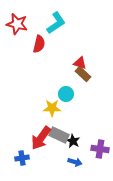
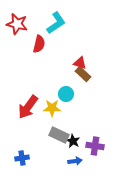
red arrow: moved 13 px left, 31 px up
purple cross: moved 5 px left, 3 px up
blue arrow: moved 1 px up; rotated 24 degrees counterclockwise
